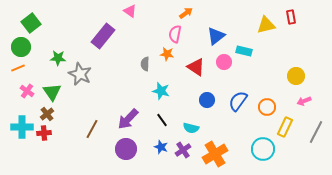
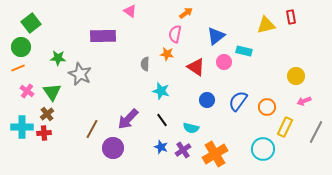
purple rectangle: rotated 50 degrees clockwise
purple circle: moved 13 px left, 1 px up
